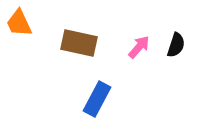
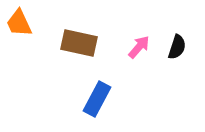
black semicircle: moved 1 px right, 2 px down
